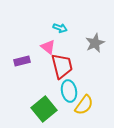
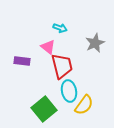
purple rectangle: rotated 21 degrees clockwise
